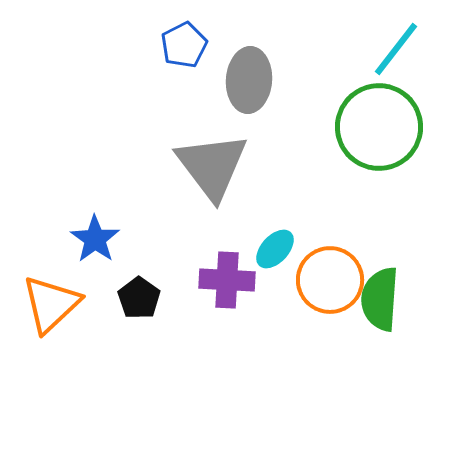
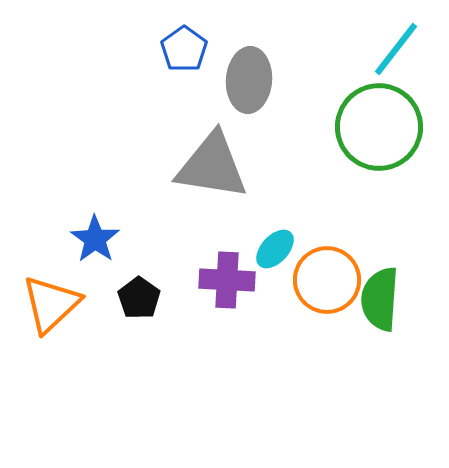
blue pentagon: moved 4 px down; rotated 9 degrees counterclockwise
gray triangle: rotated 44 degrees counterclockwise
orange circle: moved 3 px left
